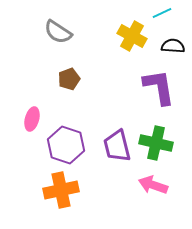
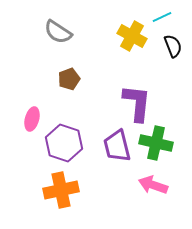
cyan line: moved 4 px down
black semicircle: rotated 65 degrees clockwise
purple L-shape: moved 22 px left, 16 px down; rotated 15 degrees clockwise
purple hexagon: moved 2 px left, 2 px up
